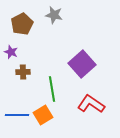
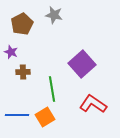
red L-shape: moved 2 px right
orange square: moved 2 px right, 2 px down
